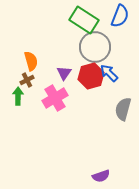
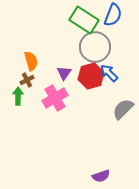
blue semicircle: moved 7 px left, 1 px up
gray semicircle: rotated 30 degrees clockwise
